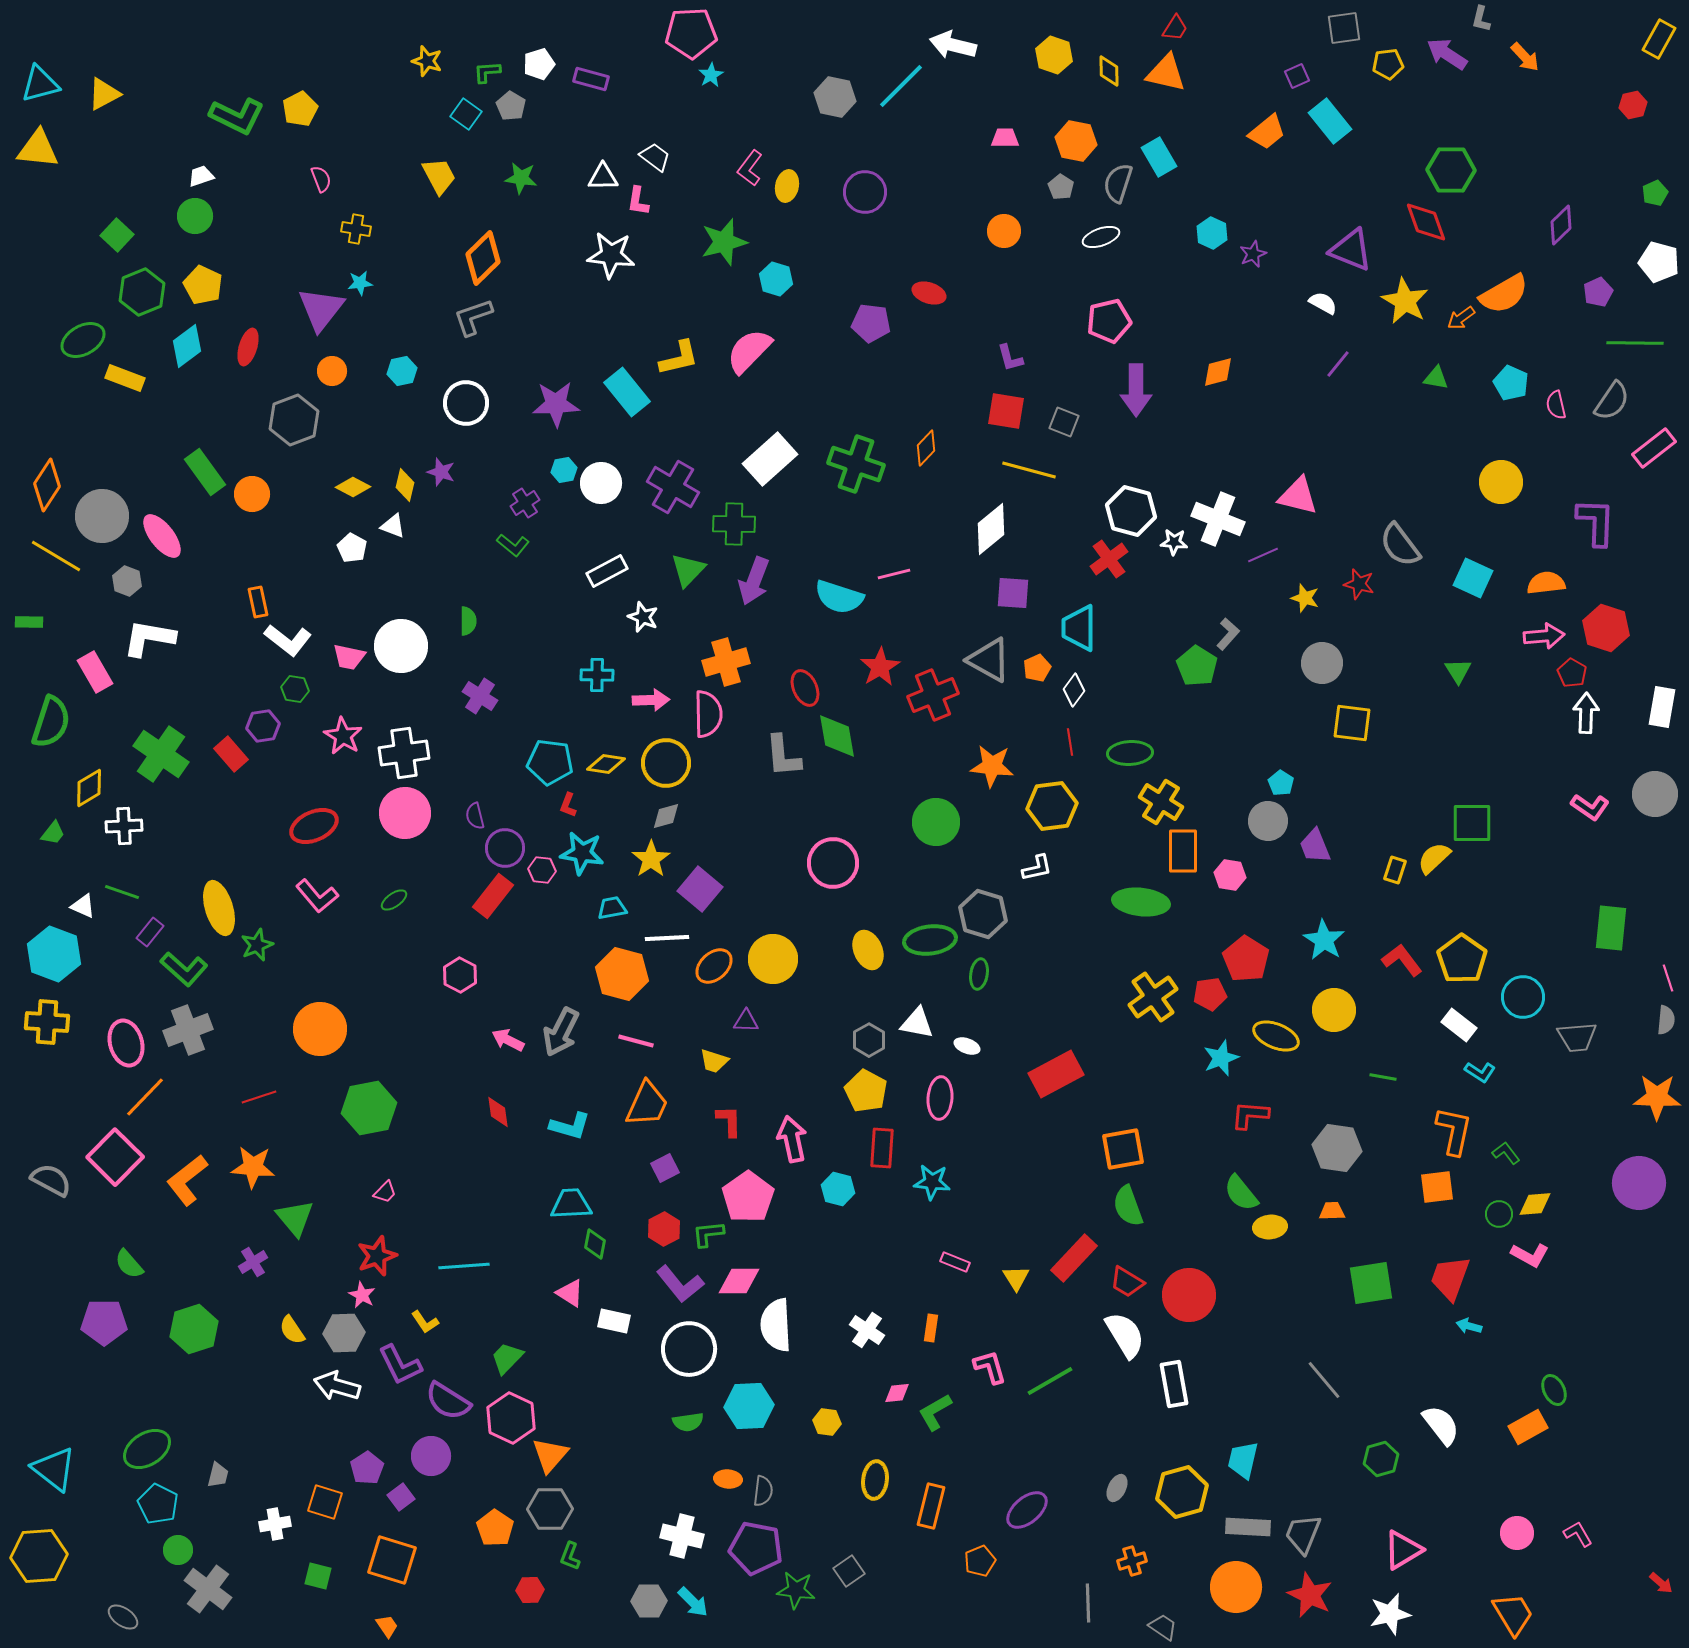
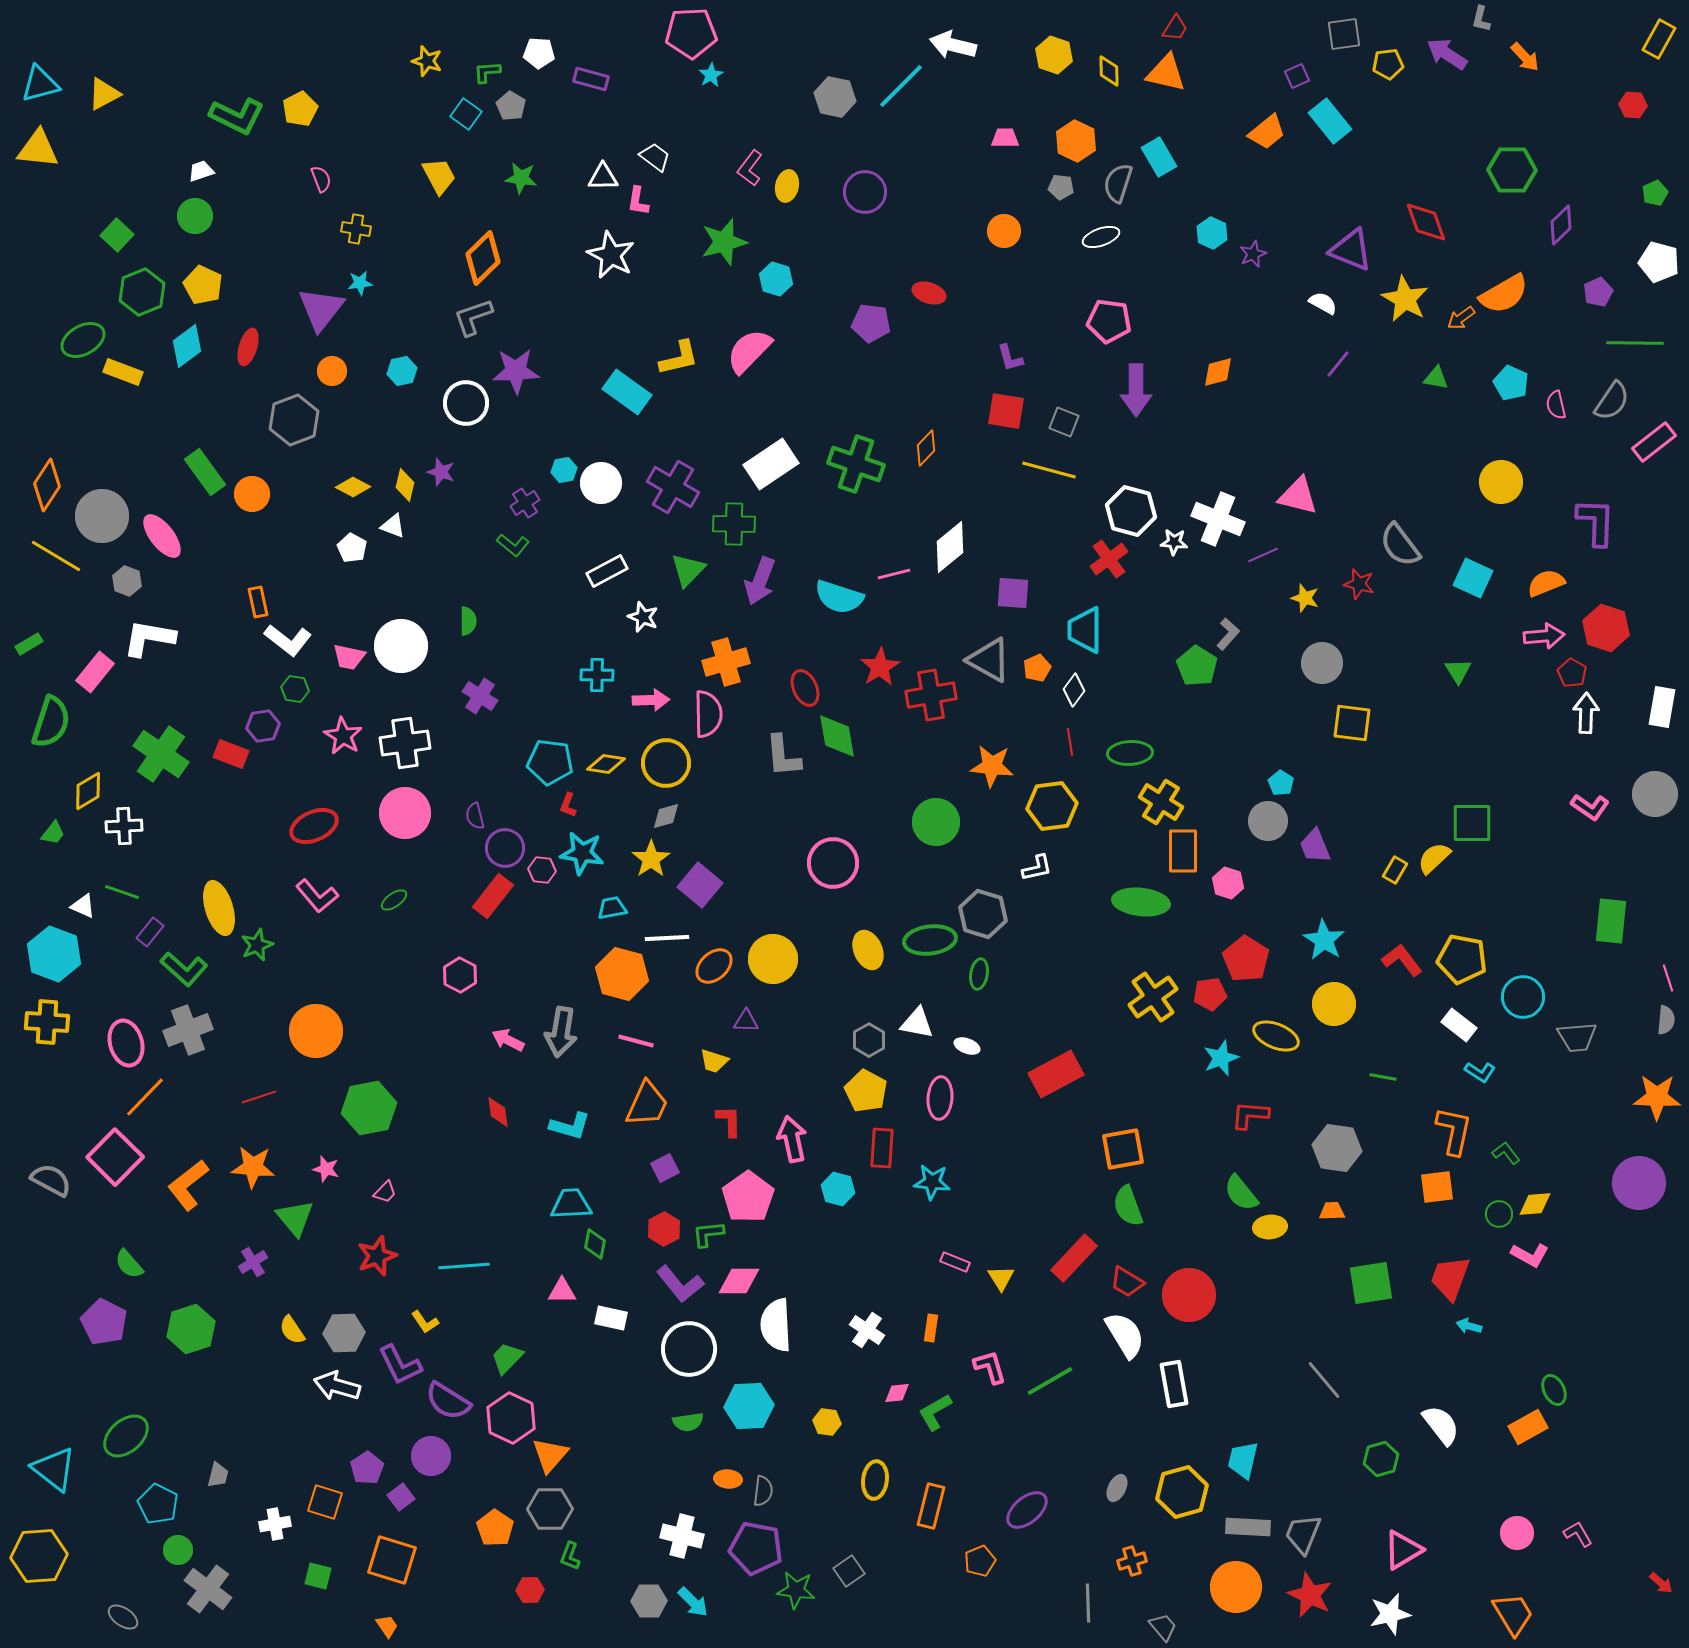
gray square at (1344, 28): moved 6 px down
white pentagon at (539, 64): moved 11 px up; rotated 20 degrees clockwise
red hexagon at (1633, 105): rotated 16 degrees clockwise
orange hexagon at (1076, 141): rotated 15 degrees clockwise
green hexagon at (1451, 170): moved 61 px right
white trapezoid at (201, 176): moved 5 px up
gray pentagon at (1061, 187): rotated 25 degrees counterclockwise
white star at (611, 255): rotated 21 degrees clockwise
yellow star at (1405, 301): moved 2 px up
pink pentagon at (1109, 321): rotated 21 degrees clockwise
yellow rectangle at (125, 378): moved 2 px left, 6 px up
cyan rectangle at (627, 392): rotated 15 degrees counterclockwise
purple star at (556, 404): moved 40 px left, 33 px up
pink rectangle at (1654, 448): moved 6 px up
white rectangle at (770, 459): moved 1 px right, 5 px down; rotated 8 degrees clockwise
yellow line at (1029, 470): moved 20 px right
white diamond at (991, 529): moved 41 px left, 18 px down
purple arrow at (754, 581): moved 6 px right
orange semicircle at (1546, 583): rotated 15 degrees counterclockwise
green rectangle at (29, 622): moved 22 px down; rotated 32 degrees counterclockwise
cyan trapezoid at (1079, 628): moved 6 px right, 2 px down
pink rectangle at (95, 672): rotated 69 degrees clockwise
red cross at (933, 695): moved 2 px left; rotated 12 degrees clockwise
white cross at (404, 753): moved 1 px right, 10 px up
red rectangle at (231, 754): rotated 28 degrees counterclockwise
yellow diamond at (89, 788): moved 1 px left, 3 px down
yellow rectangle at (1395, 870): rotated 12 degrees clockwise
pink hexagon at (1230, 875): moved 2 px left, 8 px down; rotated 8 degrees clockwise
purple square at (700, 889): moved 4 px up
green rectangle at (1611, 928): moved 7 px up
yellow pentagon at (1462, 959): rotated 24 degrees counterclockwise
yellow circle at (1334, 1010): moved 6 px up
orange circle at (320, 1029): moved 4 px left, 2 px down
gray arrow at (561, 1032): rotated 18 degrees counterclockwise
orange L-shape at (187, 1180): moved 1 px right, 5 px down
yellow triangle at (1016, 1278): moved 15 px left
pink triangle at (570, 1293): moved 8 px left, 2 px up; rotated 32 degrees counterclockwise
pink star at (362, 1295): moved 36 px left, 126 px up; rotated 12 degrees counterclockwise
white rectangle at (614, 1321): moved 3 px left, 3 px up
purple pentagon at (104, 1322): rotated 27 degrees clockwise
green hexagon at (194, 1329): moved 3 px left
green ellipse at (147, 1449): moved 21 px left, 13 px up; rotated 9 degrees counterclockwise
gray trapezoid at (1163, 1627): rotated 16 degrees clockwise
